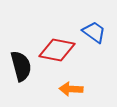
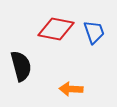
blue trapezoid: rotated 35 degrees clockwise
red diamond: moved 1 px left, 21 px up
